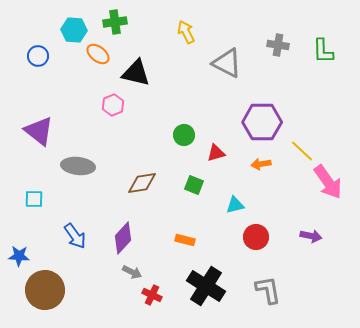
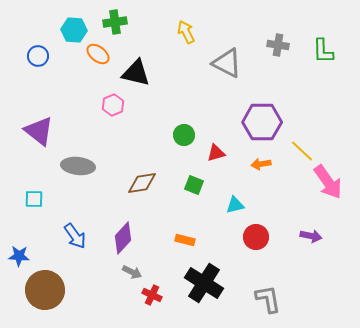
black cross: moved 2 px left, 3 px up
gray L-shape: moved 9 px down
